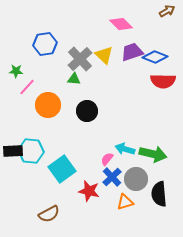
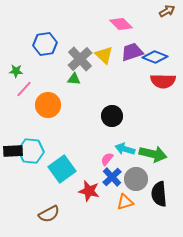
pink line: moved 3 px left, 2 px down
black circle: moved 25 px right, 5 px down
